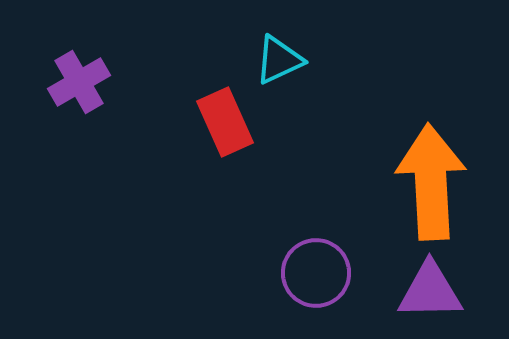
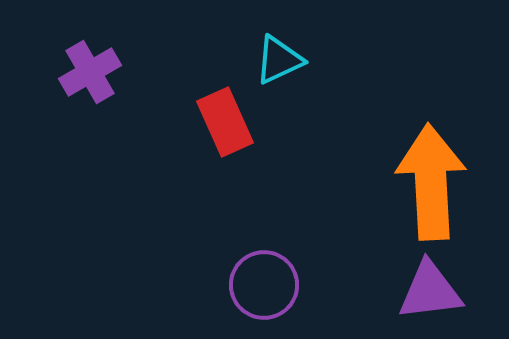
purple cross: moved 11 px right, 10 px up
purple circle: moved 52 px left, 12 px down
purple triangle: rotated 6 degrees counterclockwise
